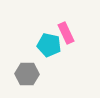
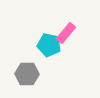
pink rectangle: rotated 65 degrees clockwise
